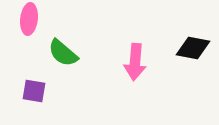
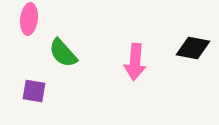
green semicircle: rotated 8 degrees clockwise
